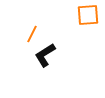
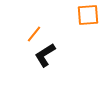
orange line: moved 2 px right; rotated 12 degrees clockwise
